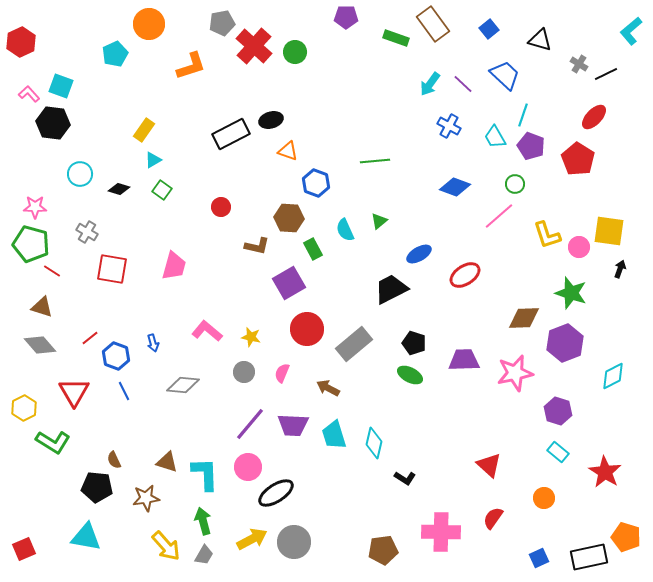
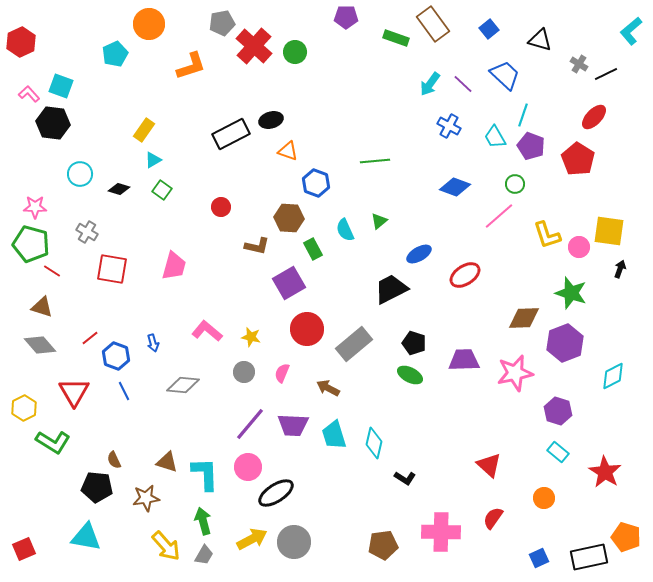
brown pentagon at (383, 550): moved 5 px up
